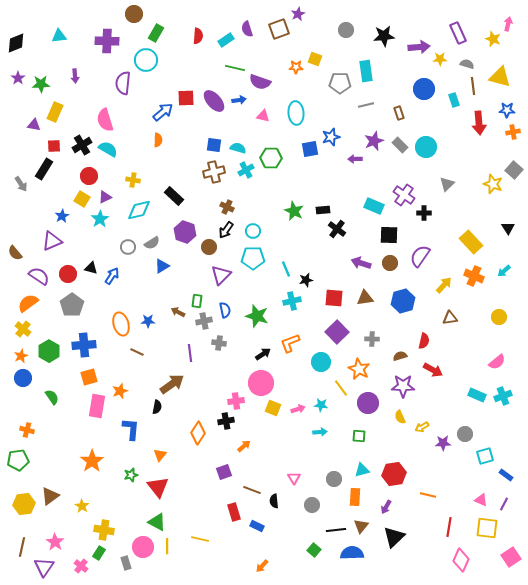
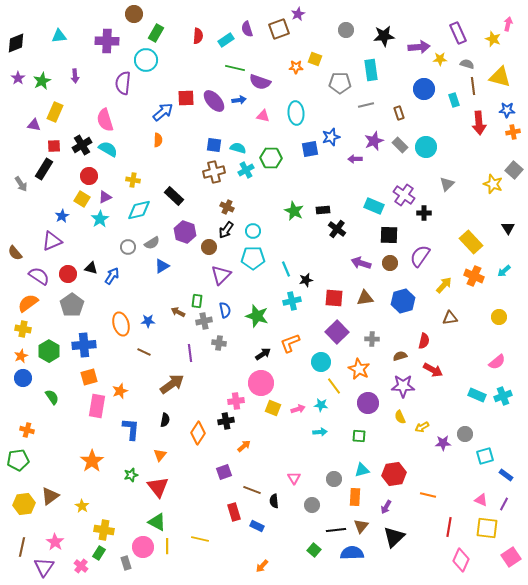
cyan rectangle at (366, 71): moved 5 px right, 1 px up
green star at (41, 84): moved 1 px right, 3 px up; rotated 24 degrees counterclockwise
yellow cross at (23, 329): rotated 28 degrees counterclockwise
brown line at (137, 352): moved 7 px right
yellow line at (341, 388): moved 7 px left, 2 px up
black semicircle at (157, 407): moved 8 px right, 13 px down
